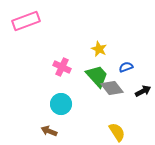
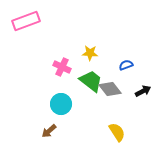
yellow star: moved 9 px left, 4 px down; rotated 21 degrees counterclockwise
blue semicircle: moved 2 px up
green trapezoid: moved 6 px left, 5 px down; rotated 10 degrees counterclockwise
gray diamond: moved 2 px left, 1 px down
brown arrow: rotated 63 degrees counterclockwise
